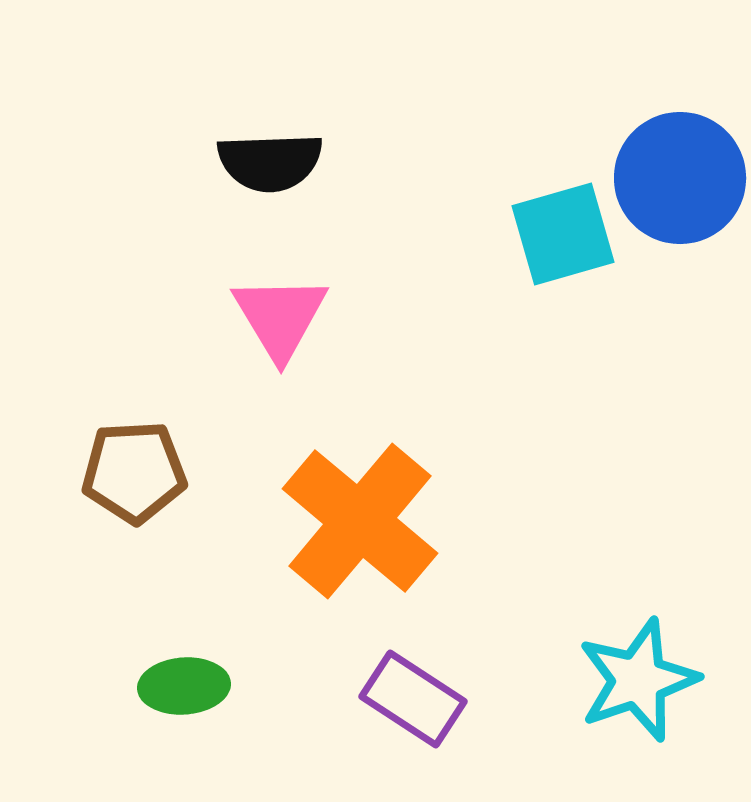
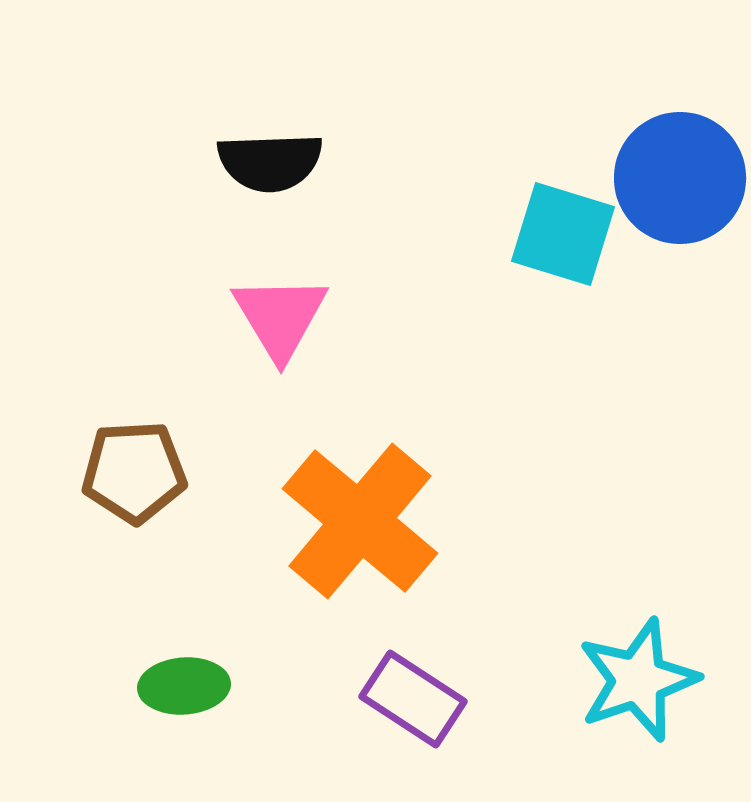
cyan square: rotated 33 degrees clockwise
